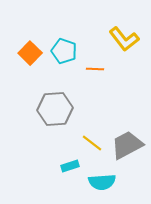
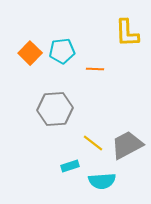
yellow L-shape: moved 3 px right, 6 px up; rotated 36 degrees clockwise
cyan pentagon: moved 2 px left; rotated 25 degrees counterclockwise
yellow line: moved 1 px right
cyan semicircle: moved 1 px up
